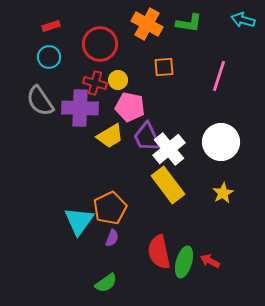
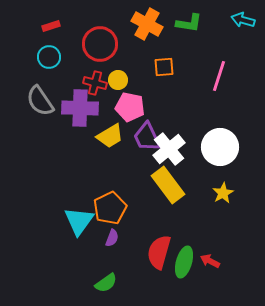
white circle: moved 1 px left, 5 px down
red semicircle: rotated 28 degrees clockwise
